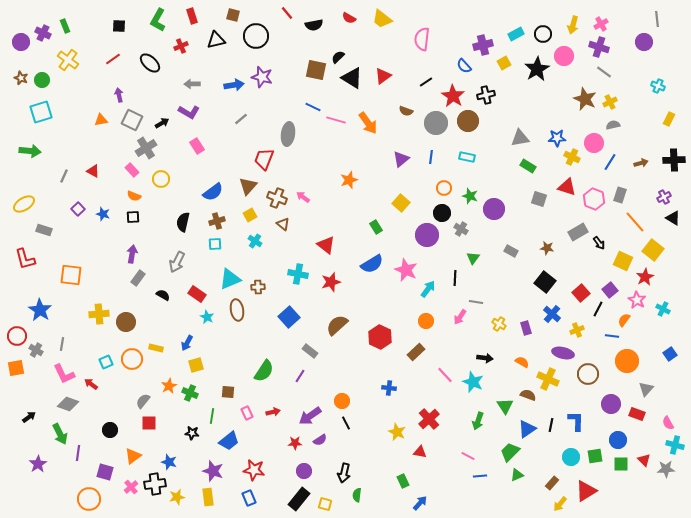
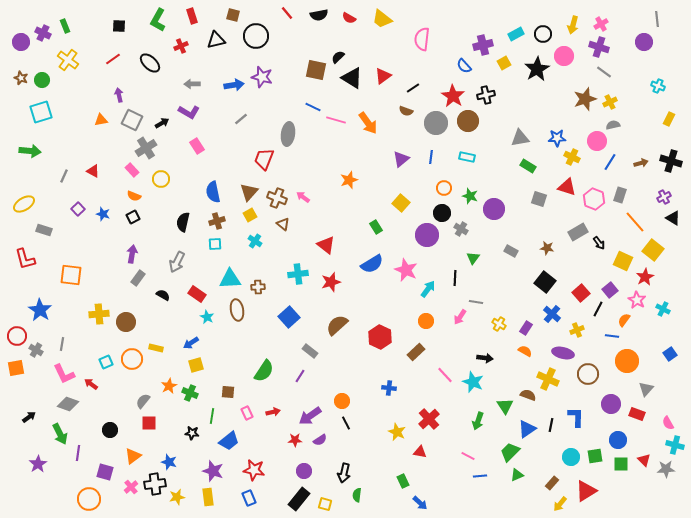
black semicircle at (314, 25): moved 5 px right, 10 px up
black line at (426, 82): moved 13 px left, 6 px down
brown star at (585, 99): rotated 30 degrees clockwise
pink circle at (594, 143): moved 3 px right, 2 px up
black cross at (674, 160): moved 3 px left, 1 px down; rotated 20 degrees clockwise
brown triangle at (248, 186): moved 1 px right, 6 px down
blue semicircle at (213, 192): rotated 115 degrees clockwise
black square at (133, 217): rotated 24 degrees counterclockwise
cyan cross at (298, 274): rotated 18 degrees counterclockwise
cyan triangle at (230, 279): rotated 20 degrees clockwise
purple rectangle at (526, 328): rotated 48 degrees clockwise
blue arrow at (187, 343): moved 4 px right; rotated 28 degrees clockwise
orange semicircle at (522, 362): moved 3 px right, 11 px up
blue L-shape at (576, 421): moved 4 px up
red star at (295, 443): moved 3 px up
blue arrow at (420, 503): rotated 91 degrees clockwise
